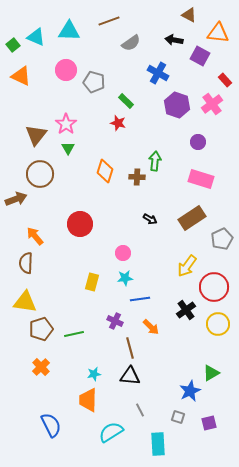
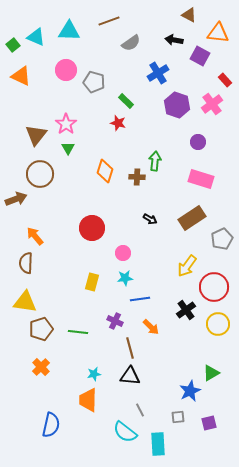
blue cross at (158, 73): rotated 30 degrees clockwise
red circle at (80, 224): moved 12 px right, 4 px down
green line at (74, 334): moved 4 px right, 2 px up; rotated 18 degrees clockwise
gray square at (178, 417): rotated 24 degrees counterclockwise
blue semicircle at (51, 425): rotated 40 degrees clockwise
cyan semicircle at (111, 432): moved 14 px right; rotated 110 degrees counterclockwise
